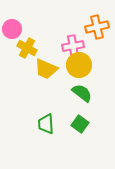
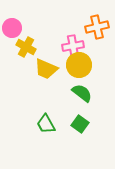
pink circle: moved 1 px up
yellow cross: moved 1 px left, 1 px up
green trapezoid: rotated 25 degrees counterclockwise
